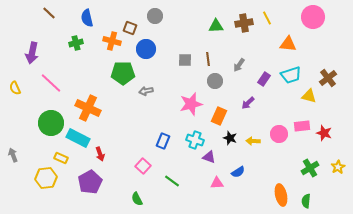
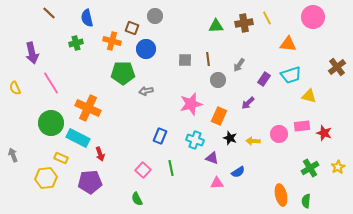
brown square at (130, 28): moved 2 px right
purple arrow at (32, 53): rotated 25 degrees counterclockwise
brown cross at (328, 78): moved 9 px right, 11 px up
gray circle at (215, 81): moved 3 px right, 1 px up
pink line at (51, 83): rotated 15 degrees clockwise
blue rectangle at (163, 141): moved 3 px left, 5 px up
purple triangle at (209, 157): moved 3 px right, 1 px down
pink square at (143, 166): moved 4 px down
green line at (172, 181): moved 1 px left, 13 px up; rotated 42 degrees clockwise
purple pentagon at (90, 182): rotated 25 degrees clockwise
